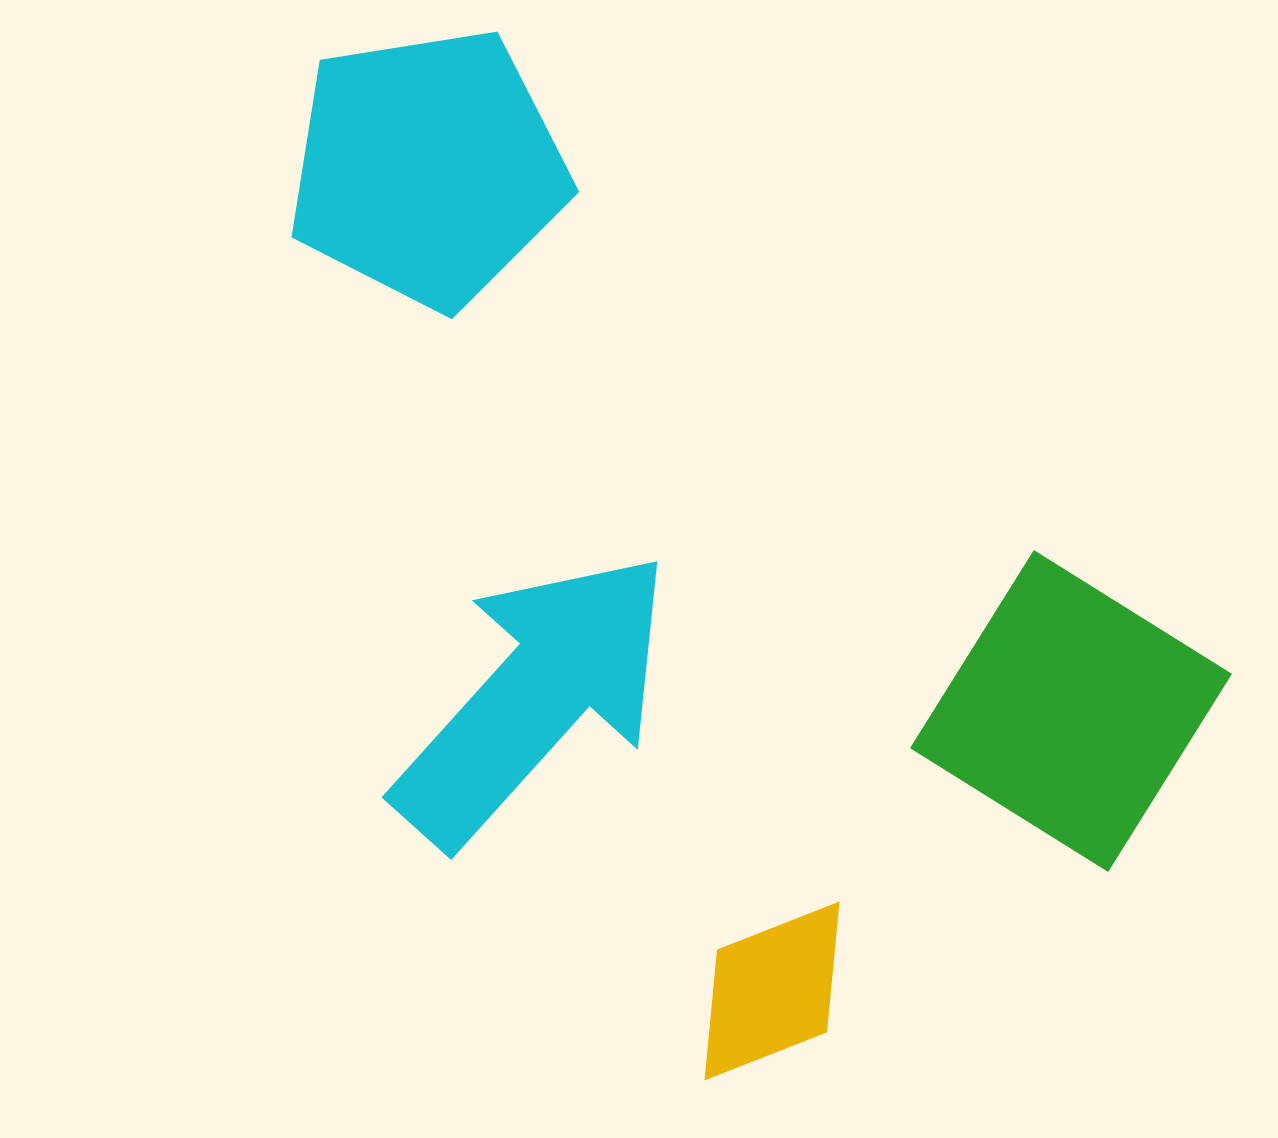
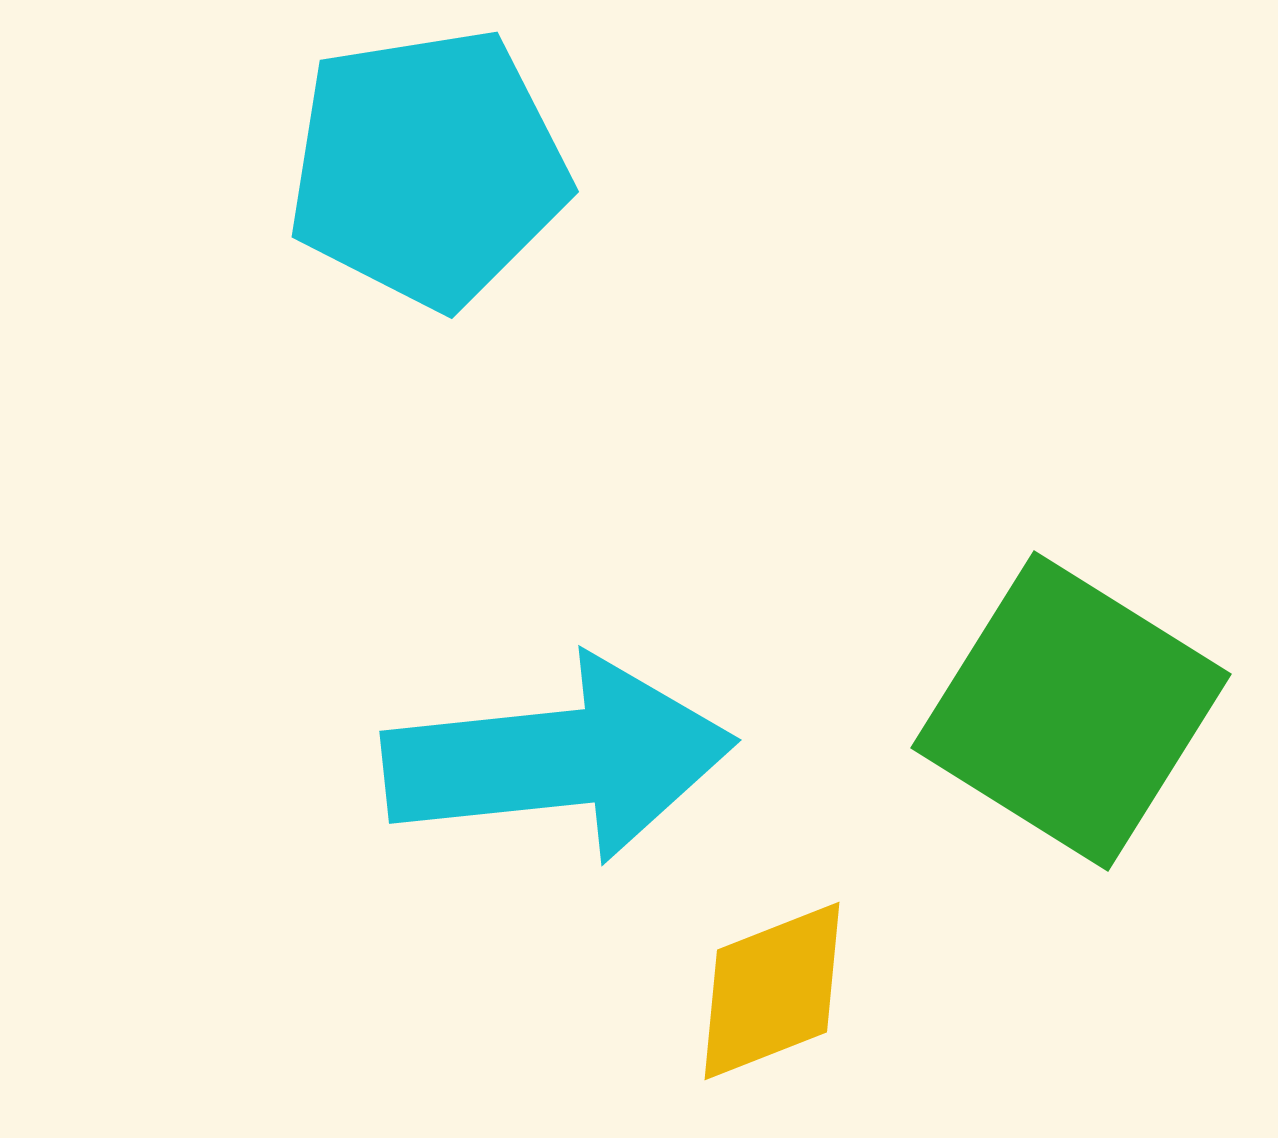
cyan arrow: moved 25 px right, 61 px down; rotated 42 degrees clockwise
